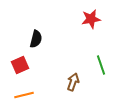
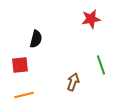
red square: rotated 18 degrees clockwise
